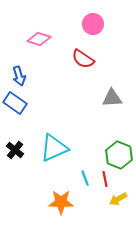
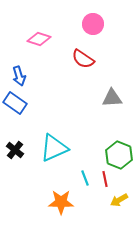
yellow arrow: moved 1 px right, 1 px down
